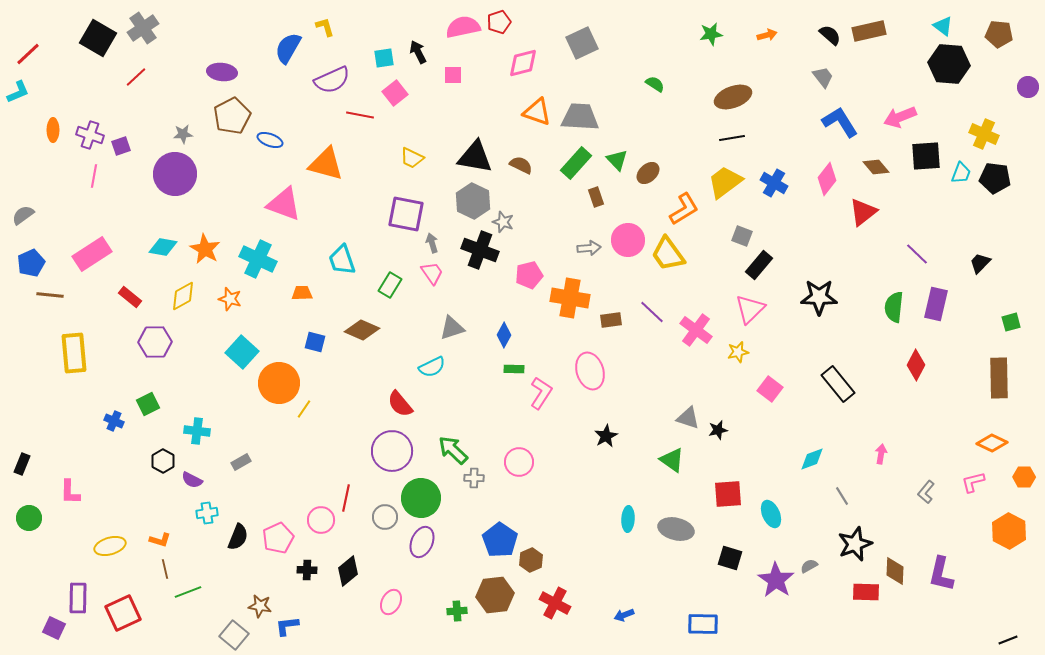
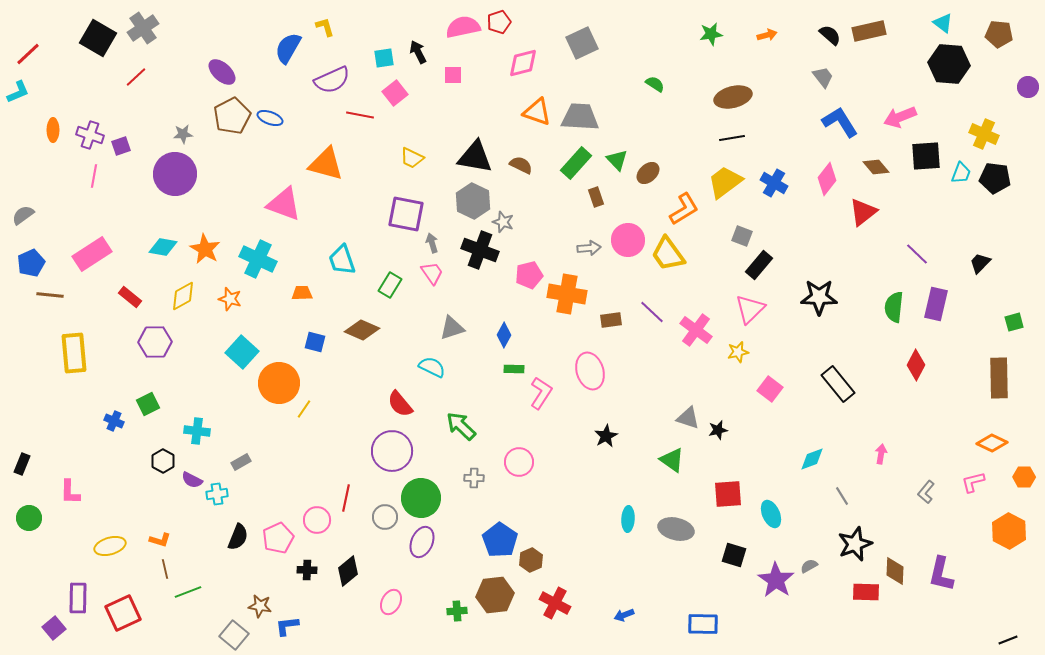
cyan triangle at (943, 26): moved 3 px up
purple ellipse at (222, 72): rotated 36 degrees clockwise
brown ellipse at (733, 97): rotated 6 degrees clockwise
blue ellipse at (270, 140): moved 22 px up
orange cross at (570, 298): moved 3 px left, 4 px up
green square at (1011, 322): moved 3 px right
cyan semicircle at (432, 367): rotated 128 degrees counterclockwise
green arrow at (453, 450): moved 8 px right, 24 px up
cyan cross at (207, 513): moved 10 px right, 19 px up
pink circle at (321, 520): moved 4 px left
black square at (730, 558): moved 4 px right, 3 px up
purple square at (54, 628): rotated 25 degrees clockwise
